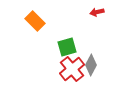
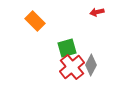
green square: moved 1 px down
red cross: moved 2 px up
